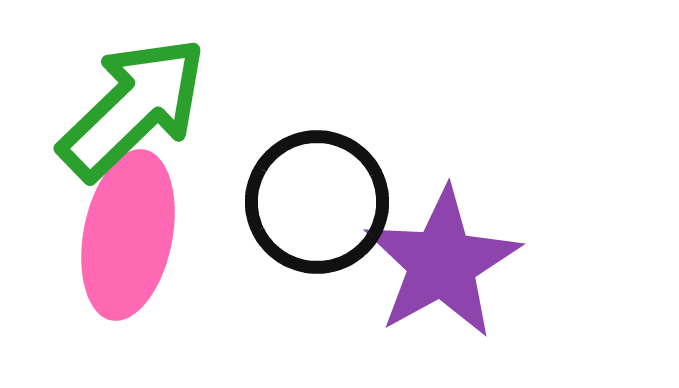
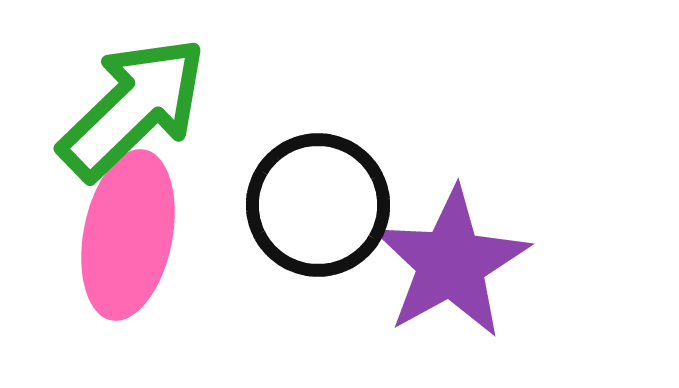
black circle: moved 1 px right, 3 px down
purple star: moved 9 px right
